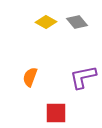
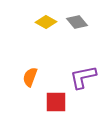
red square: moved 11 px up
